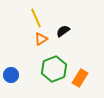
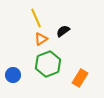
green hexagon: moved 6 px left, 5 px up
blue circle: moved 2 px right
